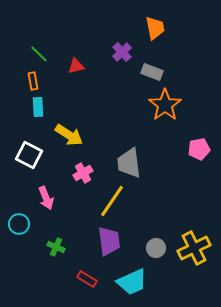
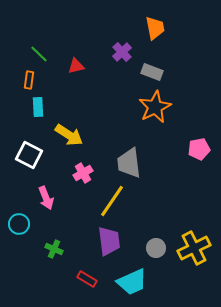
orange rectangle: moved 4 px left, 1 px up; rotated 18 degrees clockwise
orange star: moved 10 px left, 2 px down; rotated 8 degrees clockwise
green cross: moved 2 px left, 2 px down
